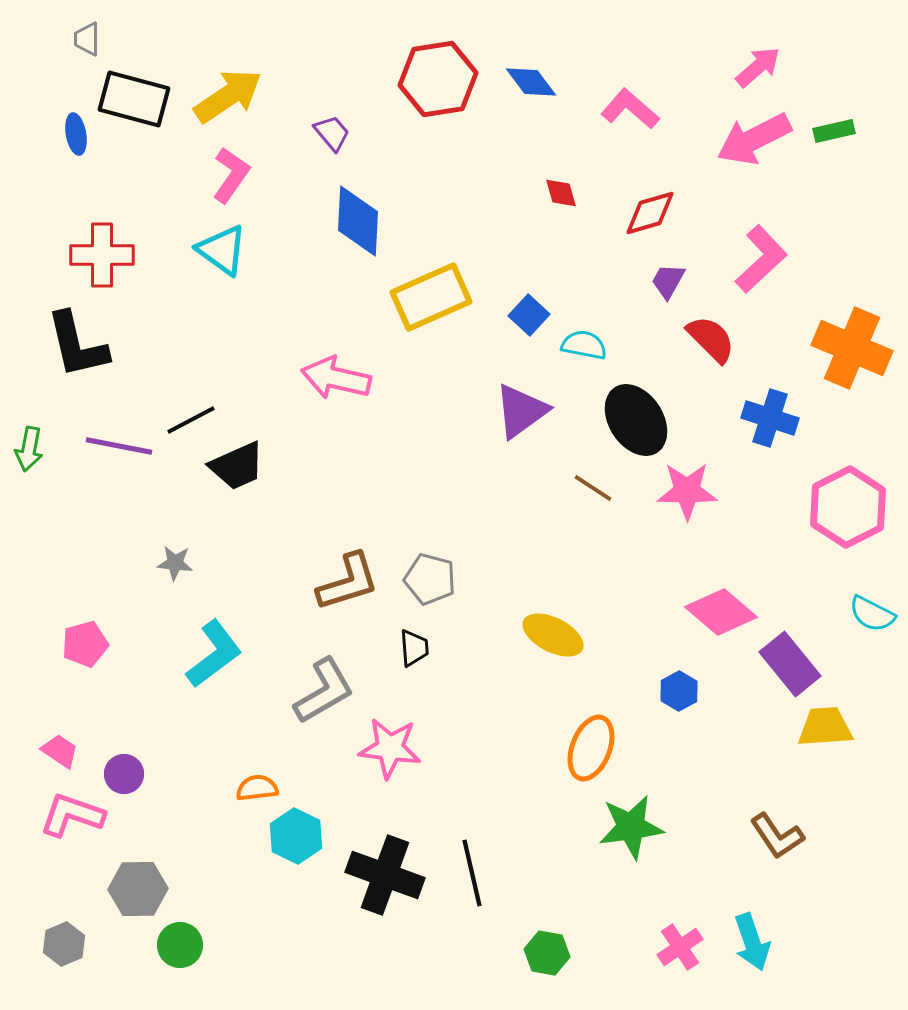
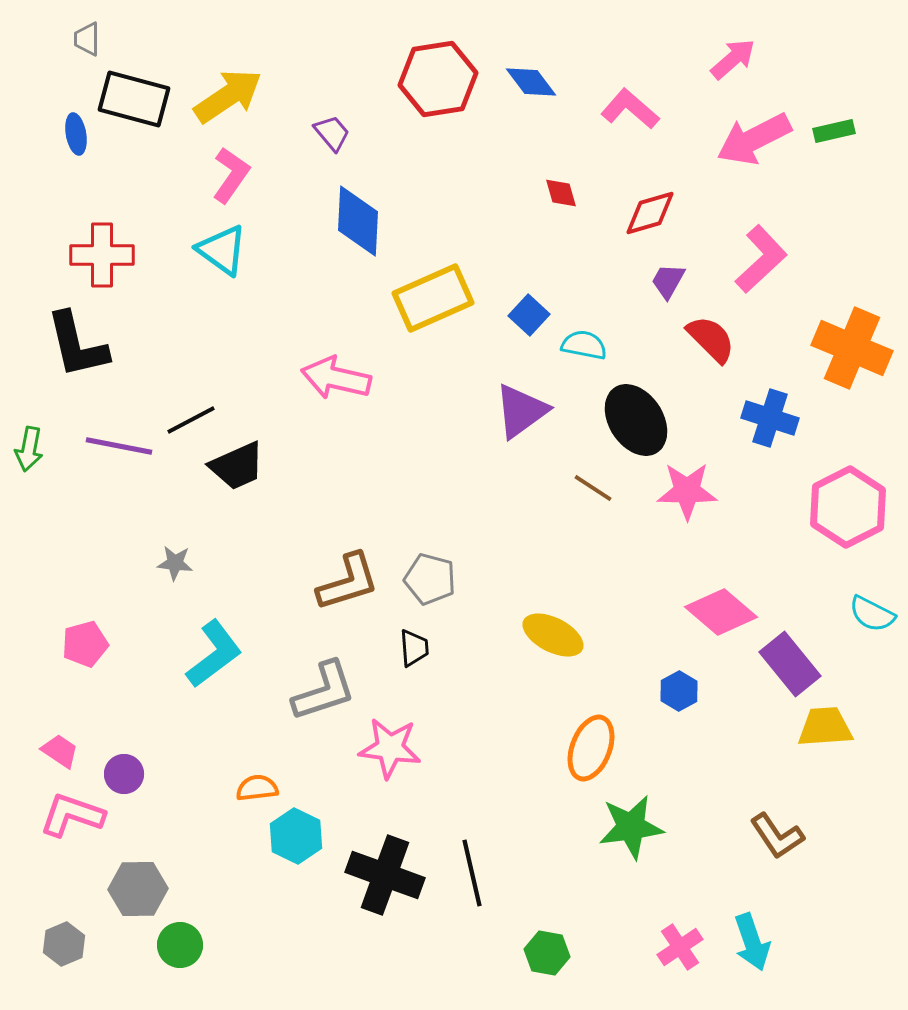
pink arrow at (758, 67): moved 25 px left, 8 px up
yellow rectangle at (431, 297): moved 2 px right, 1 px down
gray L-shape at (324, 691): rotated 12 degrees clockwise
